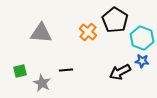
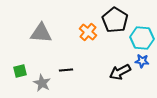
cyan hexagon: rotated 15 degrees counterclockwise
